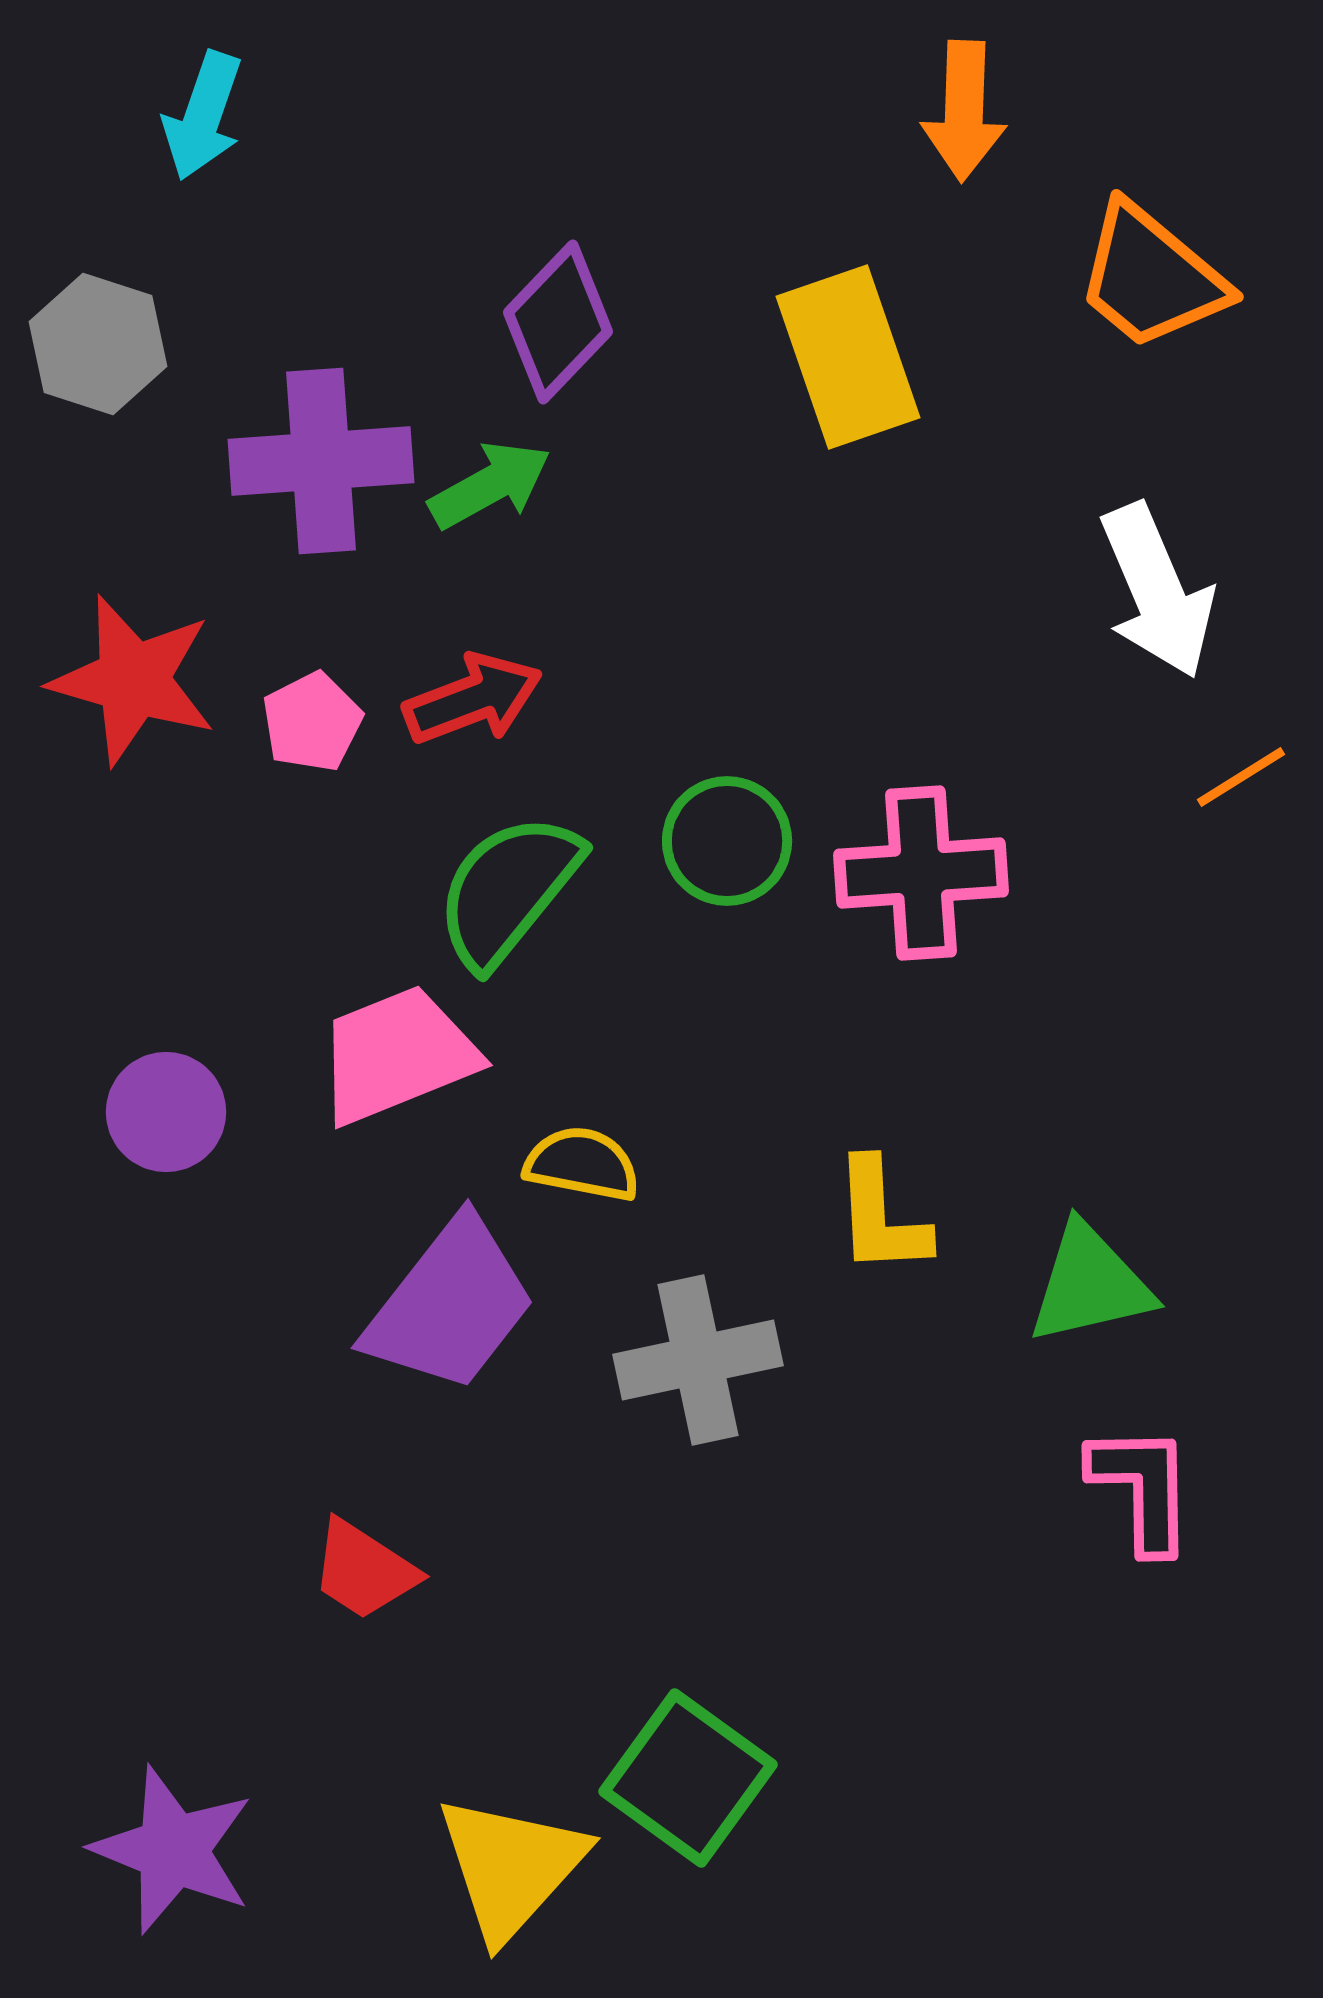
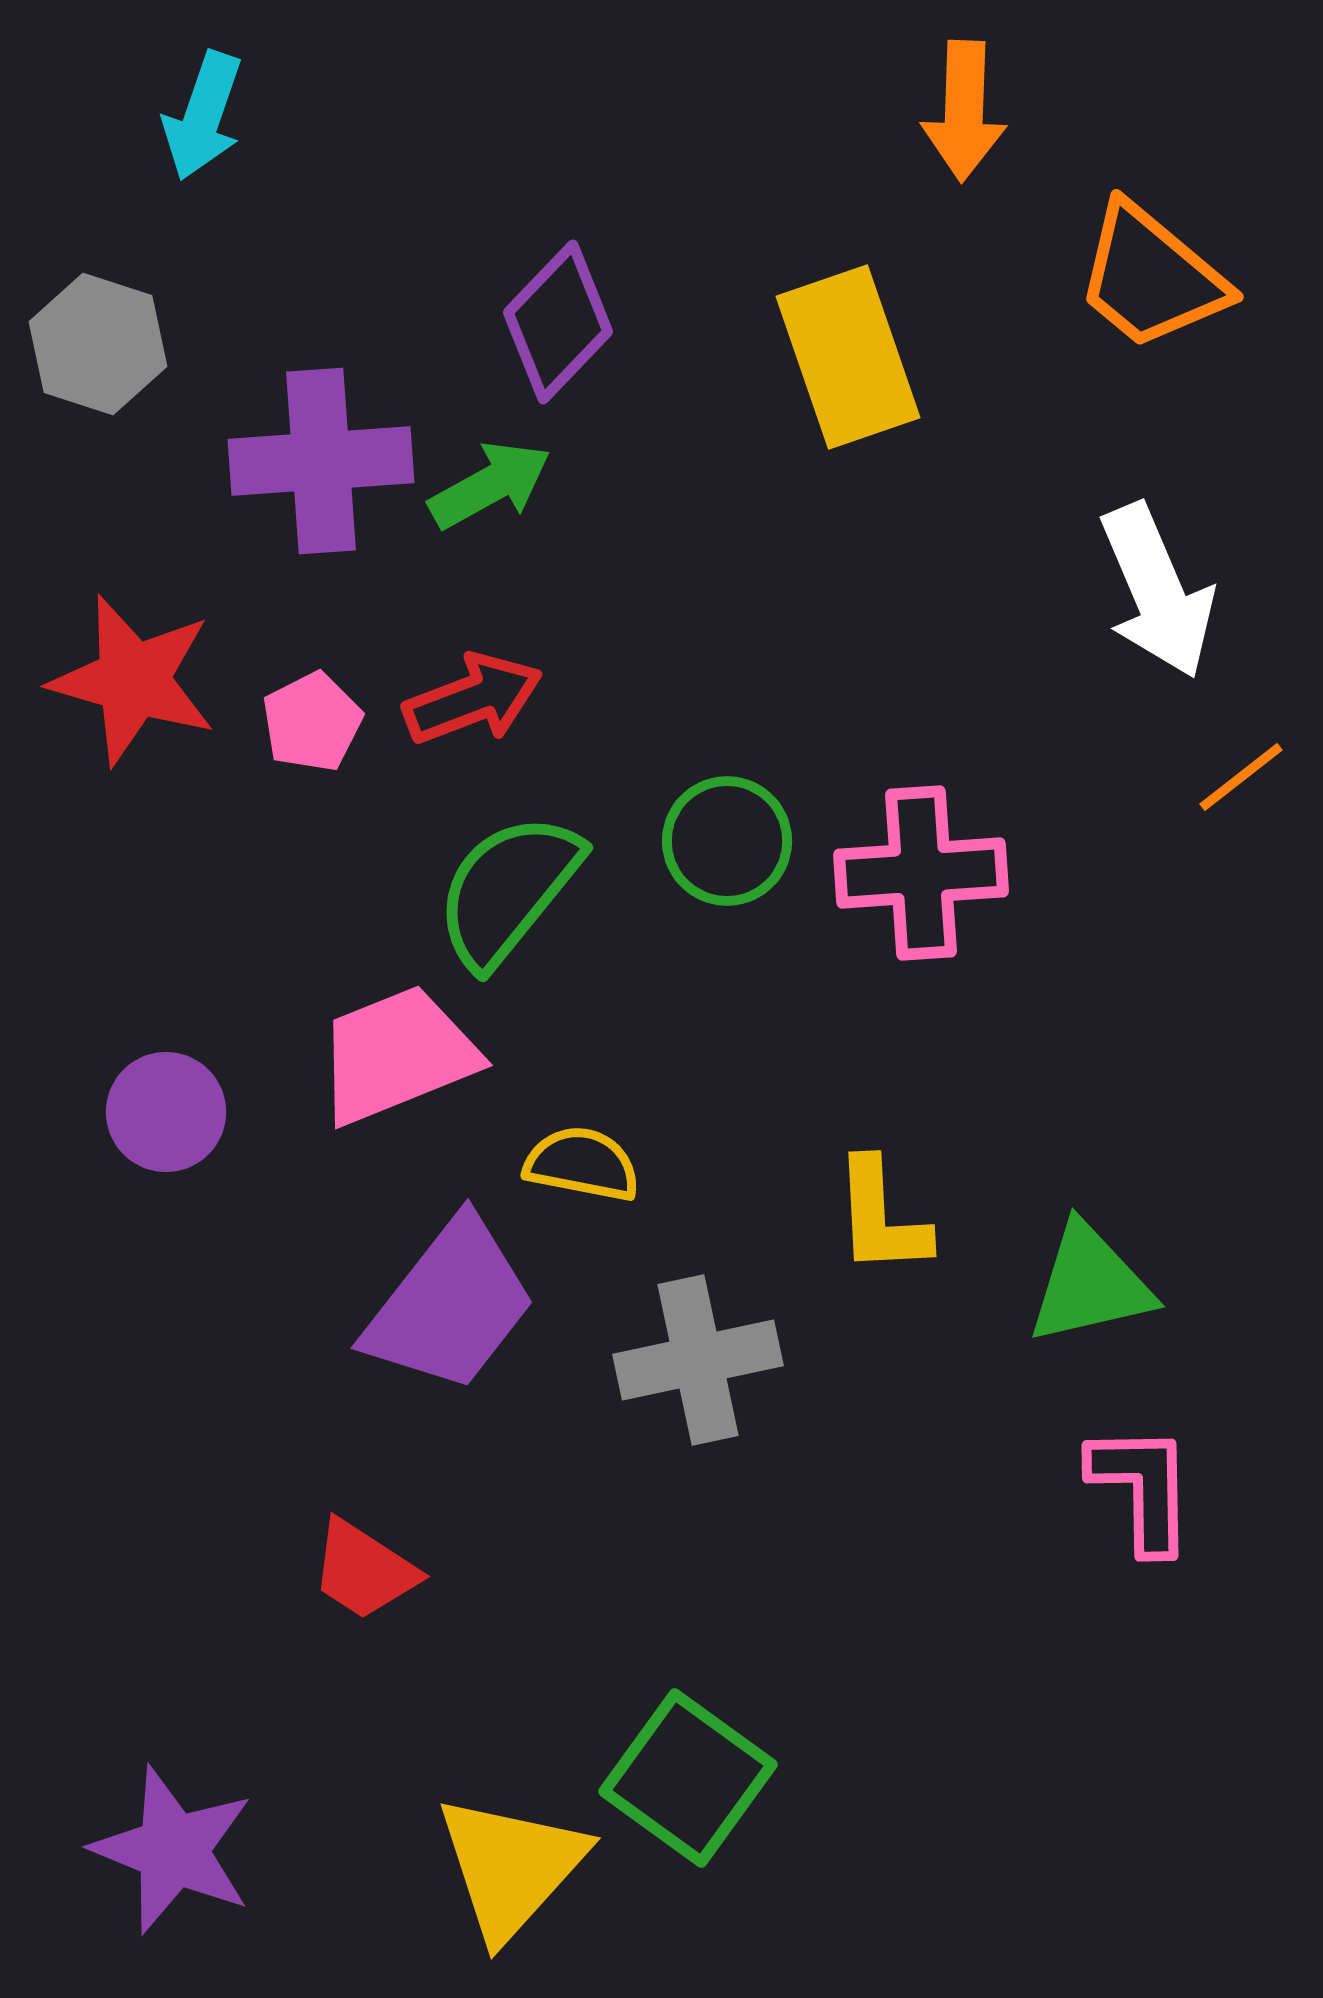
orange line: rotated 6 degrees counterclockwise
